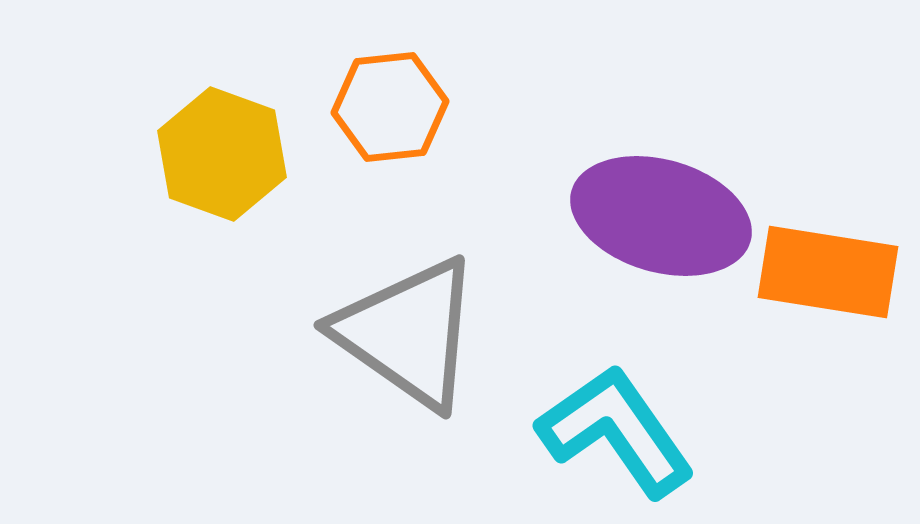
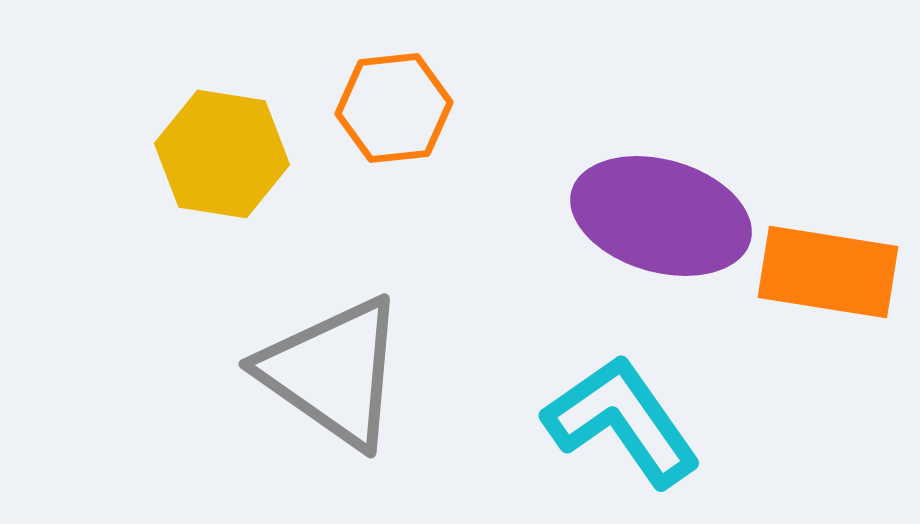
orange hexagon: moved 4 px right, 1 px down
yellow hexagon: rotated 11 degrees counterclockwise
gray triangle: moved 75 px left, 39 px down
cyan L-shape: moved 6 px right, 10 px up
